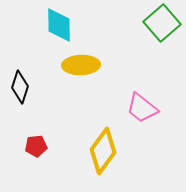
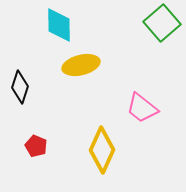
yellow ellipse: rotated 12 degrees counterclockwise
red pentagon: rotated 30 degrees clockwise
yellow diamond: moved 1 px left, 1 px up; rotated 12 degrees counterclockwise
